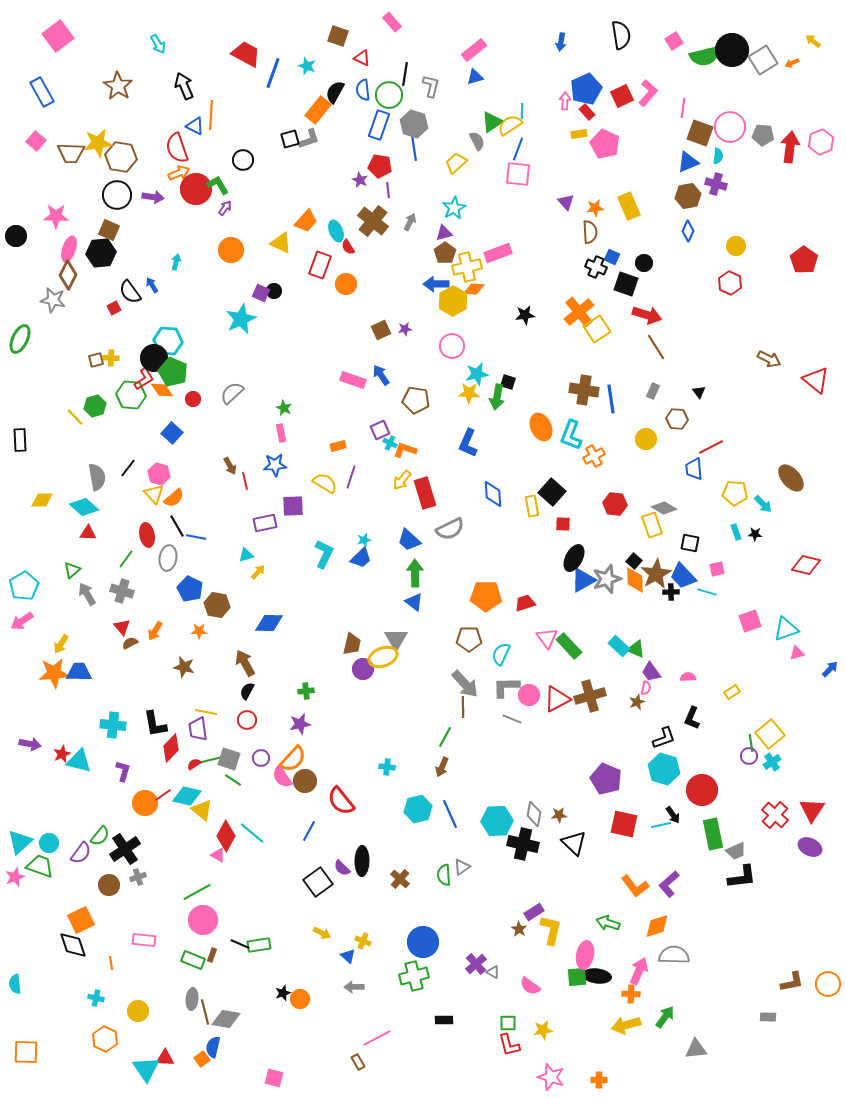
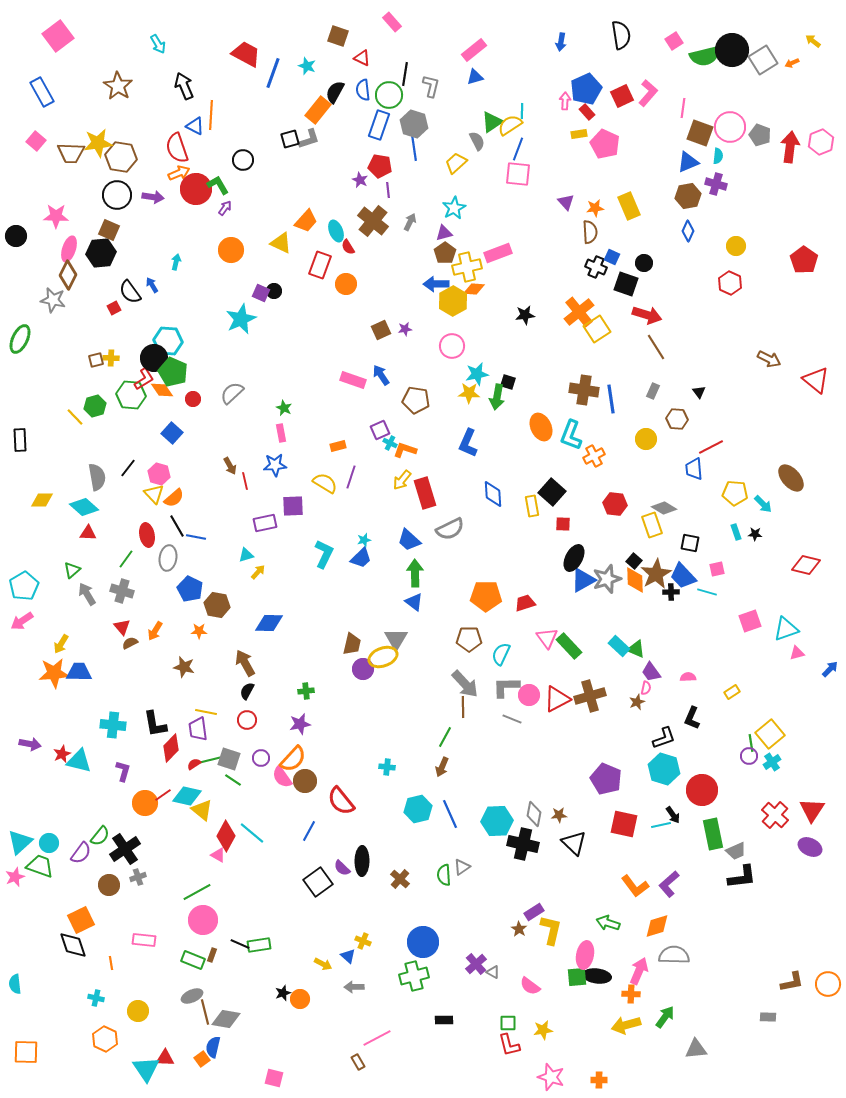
gray pentagon at (763, 135): moved 3 px left; rotated 15 degrees clockwise
yellow arrow at (322, 933): moved 1 px right, 31 px down
gray ellipse at (192, 999): moved 3 px up; rotated 60 degrees clockwise
